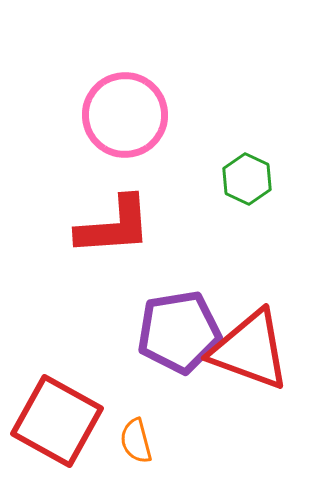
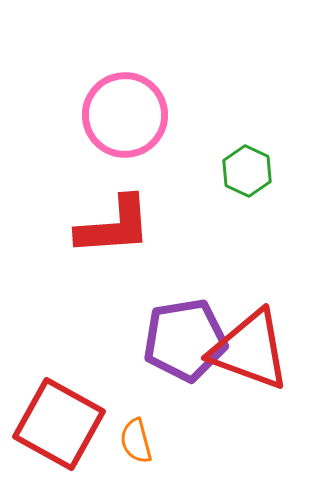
green hexagon: moved 8 px up
purple pentagon: moved 6 px right, 8 px down
red square: moved 2 px right, 3 px down
